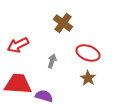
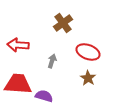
brown cross: rotated 18 degrees clockwise
red arrow: rotated 30 degrees clockwise
red ellipse: moved 1 px up
